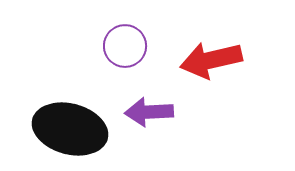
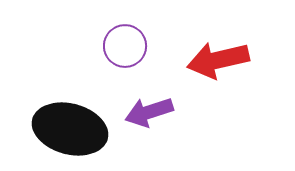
red arrow: moved 7 px right
purple arrow: rotated 15 degrees counterclockwise
